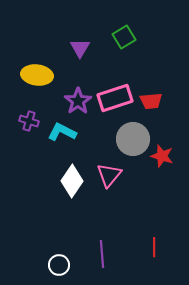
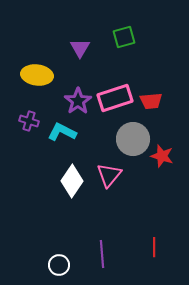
green square: rotated 15 degrees clockwise
